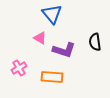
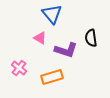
black semicircle: moved 4 px left, 4 px up
purple L-shape: moved 2 px right
pink cross: rotated 21 degrees counterclockwise
orange rectangle: rotated 20 degrees counterclockwise
